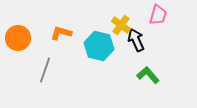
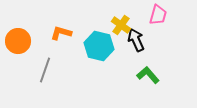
orange circle: moved 3 px down
